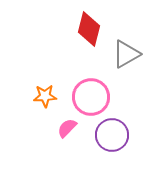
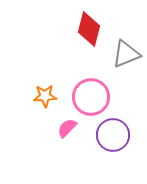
gray triangle: rotated 8 degrees clockwise
purple circle: moved 1 px right
